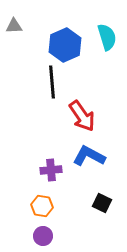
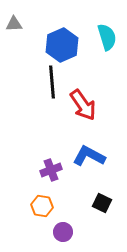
gray triangle: moved 2 px up
blue hexagon: moved 3 px left
red arrow: moved 1 px right, 11 px up
purple cross: rotated 15 degrees counterclockwise
purple circle: moved 20 px right, 4 px up
